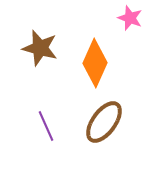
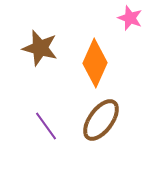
brown ellipse: moved 3 px left, 2 px up
purple line: rotated 12 degrees counterclockwise
